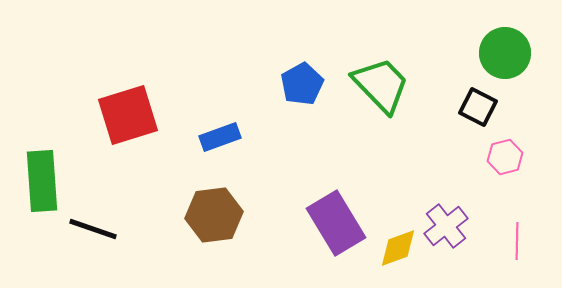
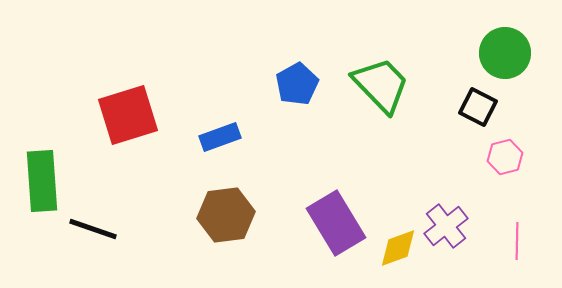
blue pentagon: moved 5 px left
brown hexagon: moved 12 px right
